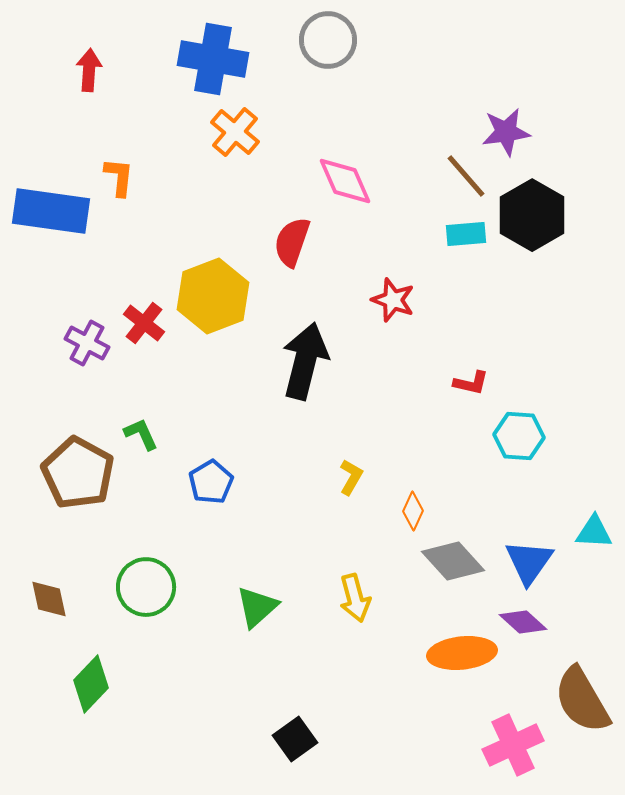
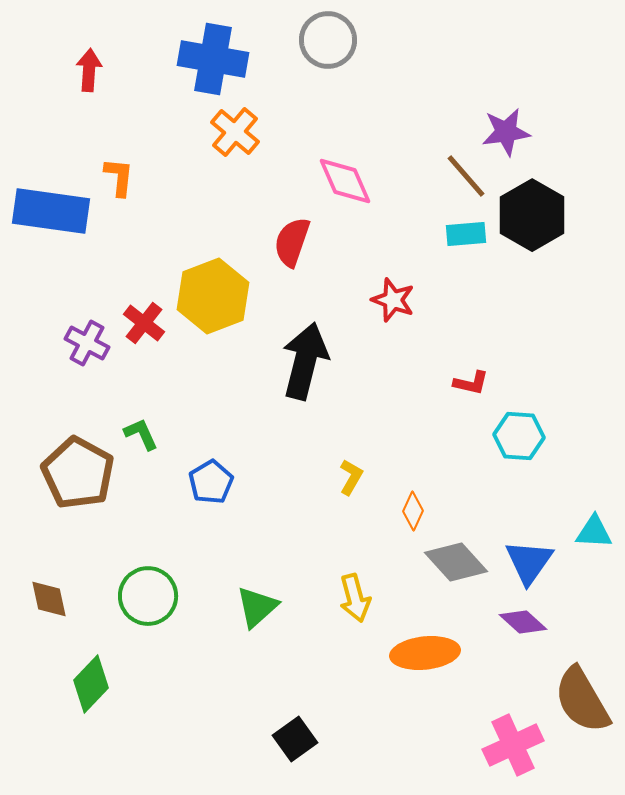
gray diamond: moved 3 px right, 1 px down
green circle: moved 2 px right, 9 px down
orange ellipse: moved 37 px left
